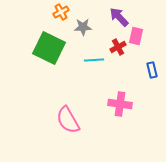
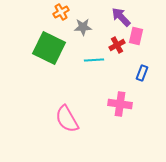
purple arrow: moved 2 px right
red cross: moved 1 px left, 2 px up
blue rectangle: moved 10 px left, 3 px down; rotated 35 degrees clockwise
pink semicircle: moved 1 px left, 1 px up
